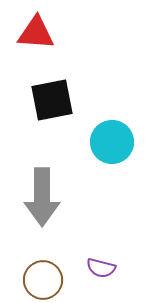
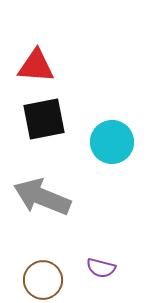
red triangle: moved 33 px down
black square: moved 8 px left, 19 px down
gray arrow: rotated 112 degrees clockwise
